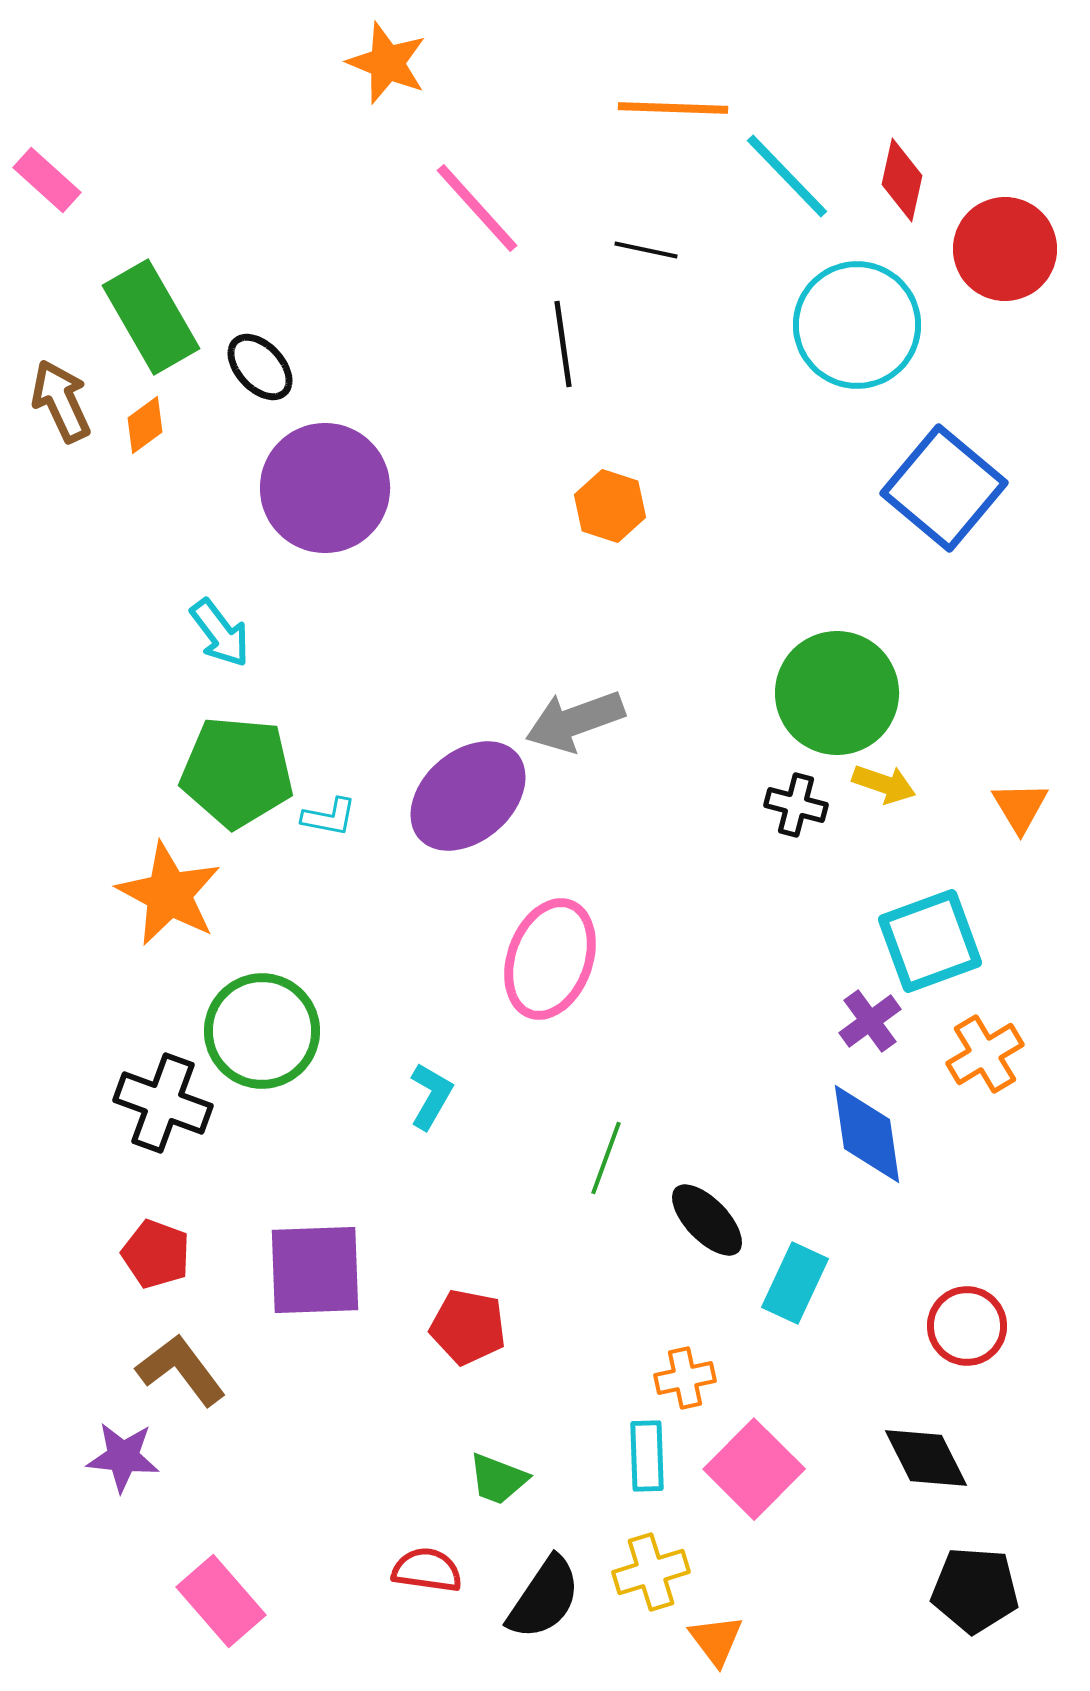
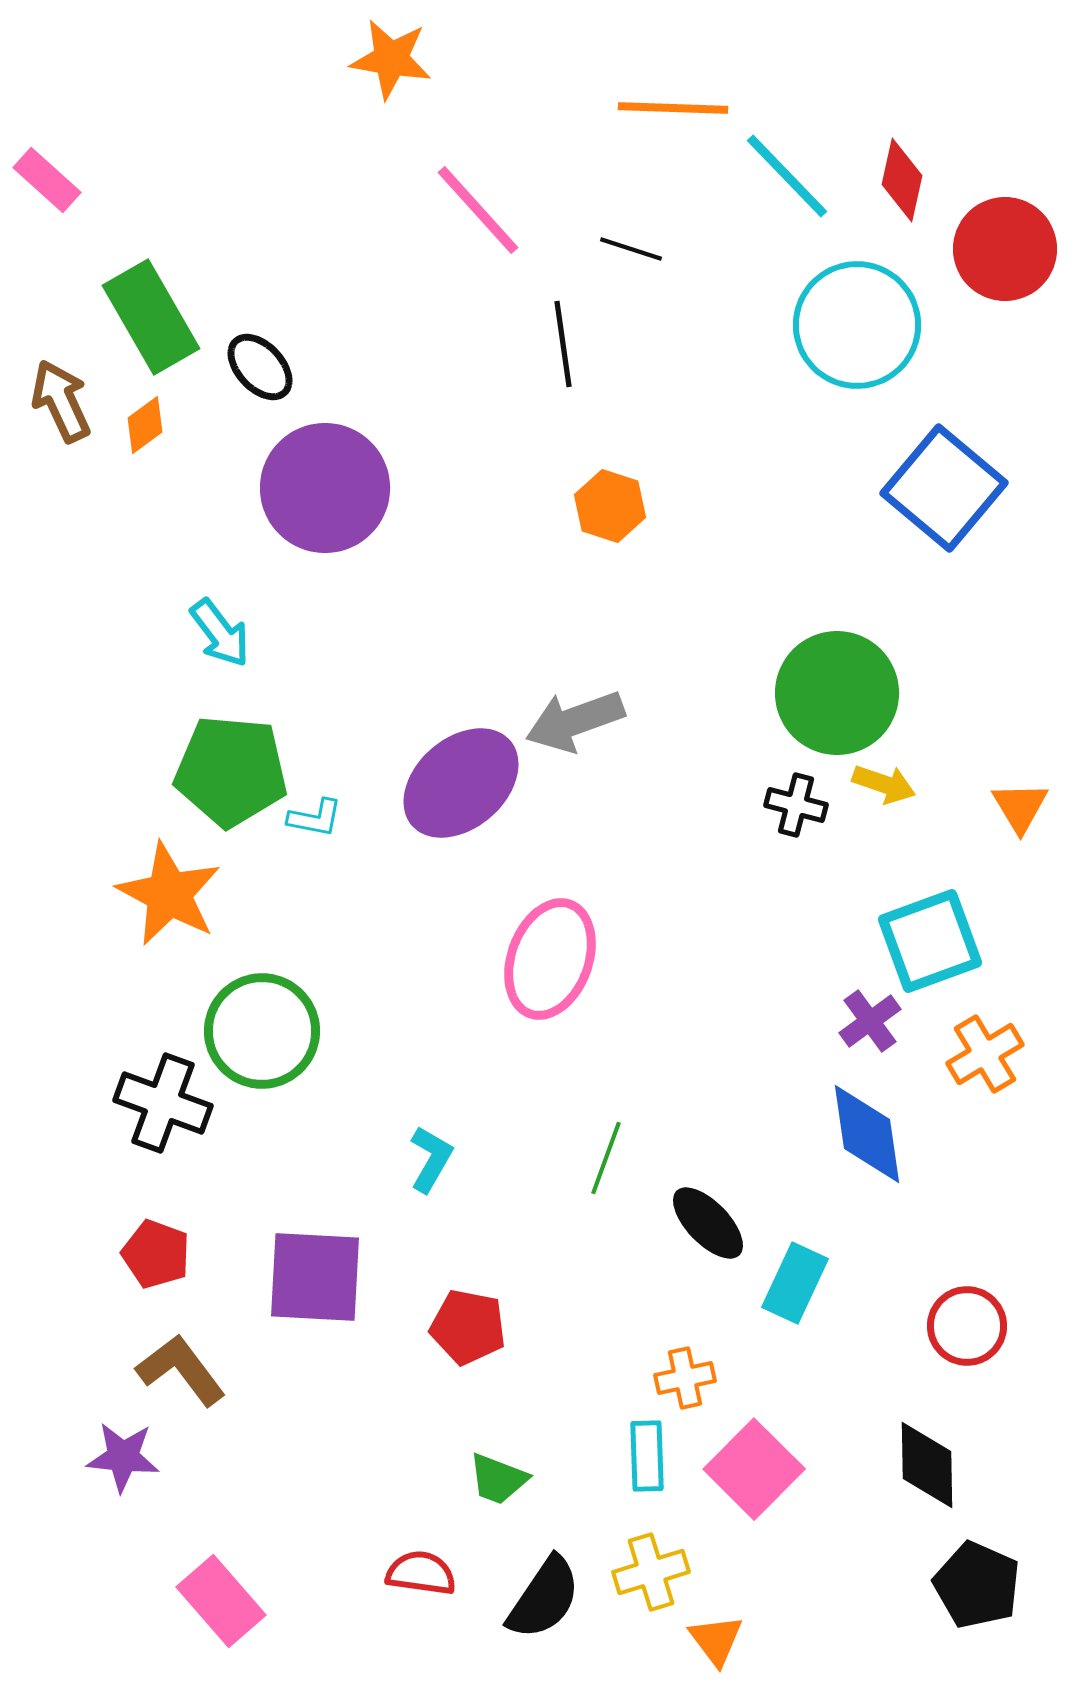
orange star at (387, 63): moved 4 px right, 4 px up; rotated 12 degrees counterclockwise
pink line at (477, 208): moved 1 px right, 2 px down
black line at (646, 250): moved 15 px left, 1 px up; rotated 6 degrees clockwise
green pentagon at (237, 772): moved 6 px left, 1 px up
purple ellipse at (468, 796): moved 7 px left, 13 px up
cyan L-shape at (329, 817): moved 14 px left, 1 px down
cyan L-shape at (431, 1096): moved 63 px down
black ellipse at (707, 1220): moved 1 px right, 3 px down
purple square at (315, 1270): moved 7 px down; rotated 5 degrees clockwise
black diamond at (926, 1458): moved 1 px right, 7 px down; rotated 26 degrees clockwise
red semicircle at (427, 1570): moved 6 px left, 3 px down
black pentagon at (975, 1590): moved 2 px right, 5 px up; rotated 20 degrees clockwise
